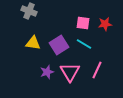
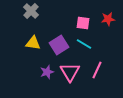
gray cross: moved 2 px right; rotated 21 degrees clockwise
red star: moved 3 px right, 5 px up
